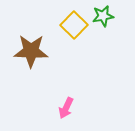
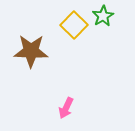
green star: rotated 20 degrees counterclockwise
